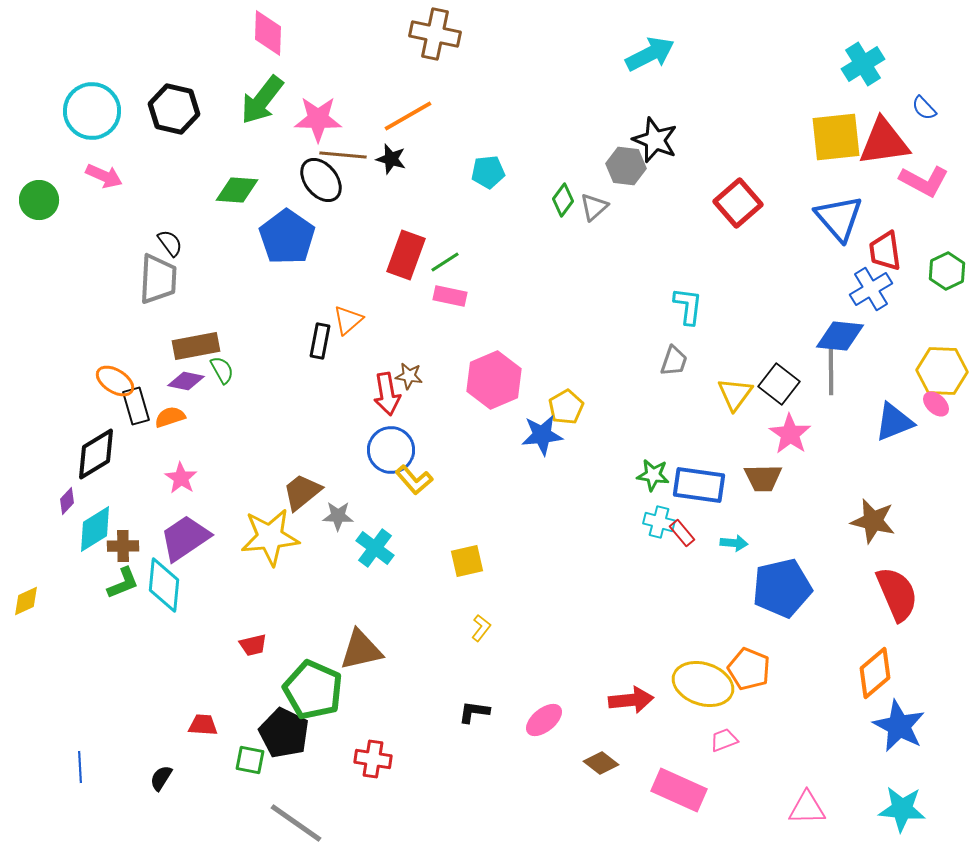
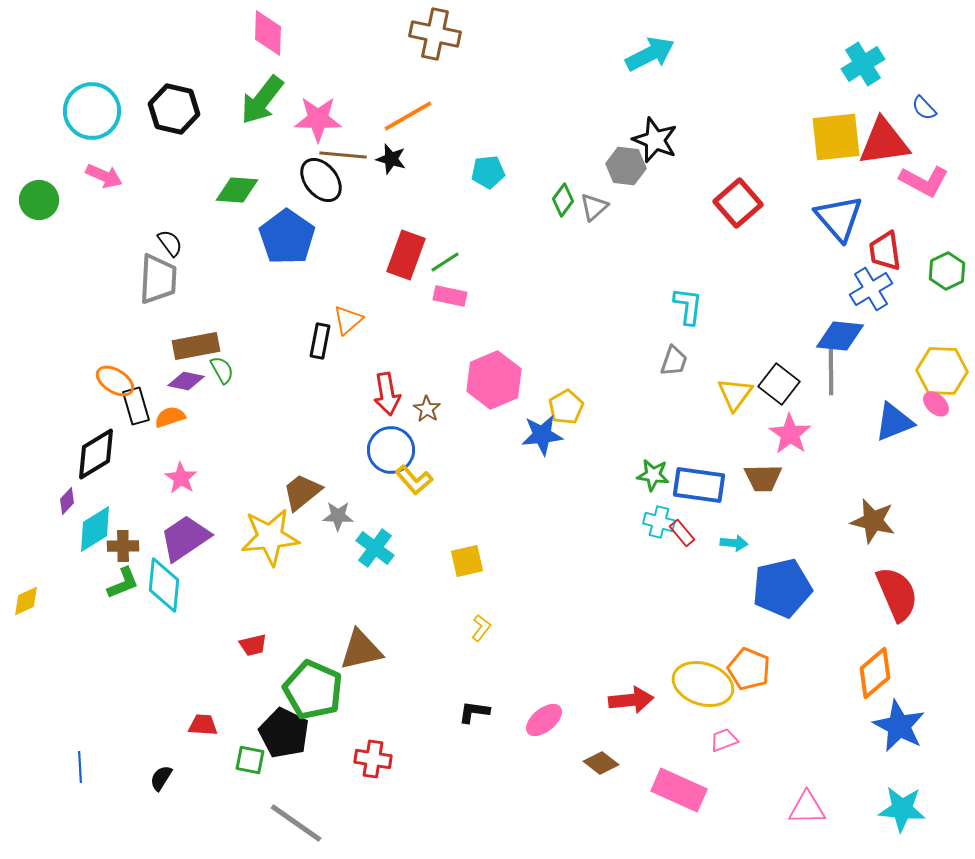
brown star at (409, 376): moved 18 px right, 33 px down; rotated 24 degrees clockwise
